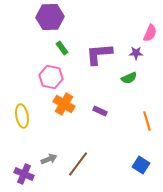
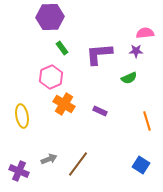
pink semicircle: moved 5 px left; rotated 120 degrees counterclockwise
purple star: moved 2 px up
pink hexagon: rotated 25 degrees clockwise
purple cross: moved 5 px left, 3 px up
